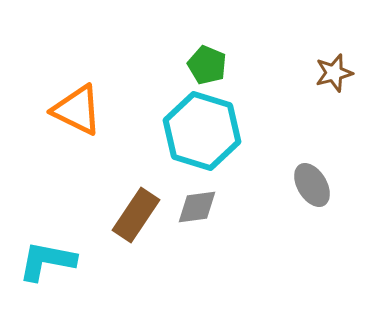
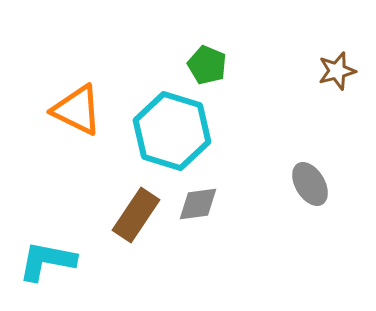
brown star: moved 3 px right, 2 px up
cyan hexagon: moved 30 px left
gray ellipse: moved 2 px left, 1 px up
gray diamond: moved 1 px right, 3 px up
